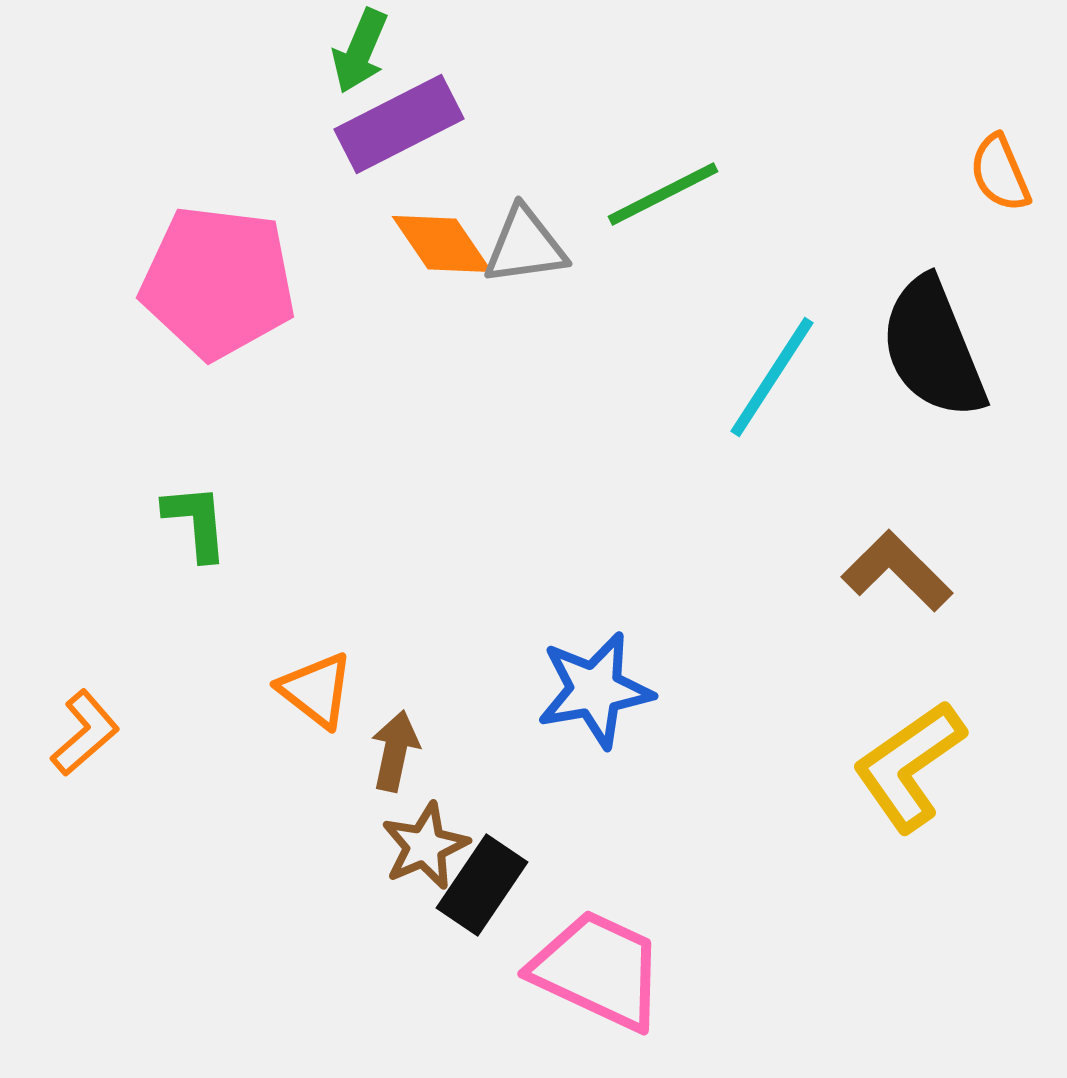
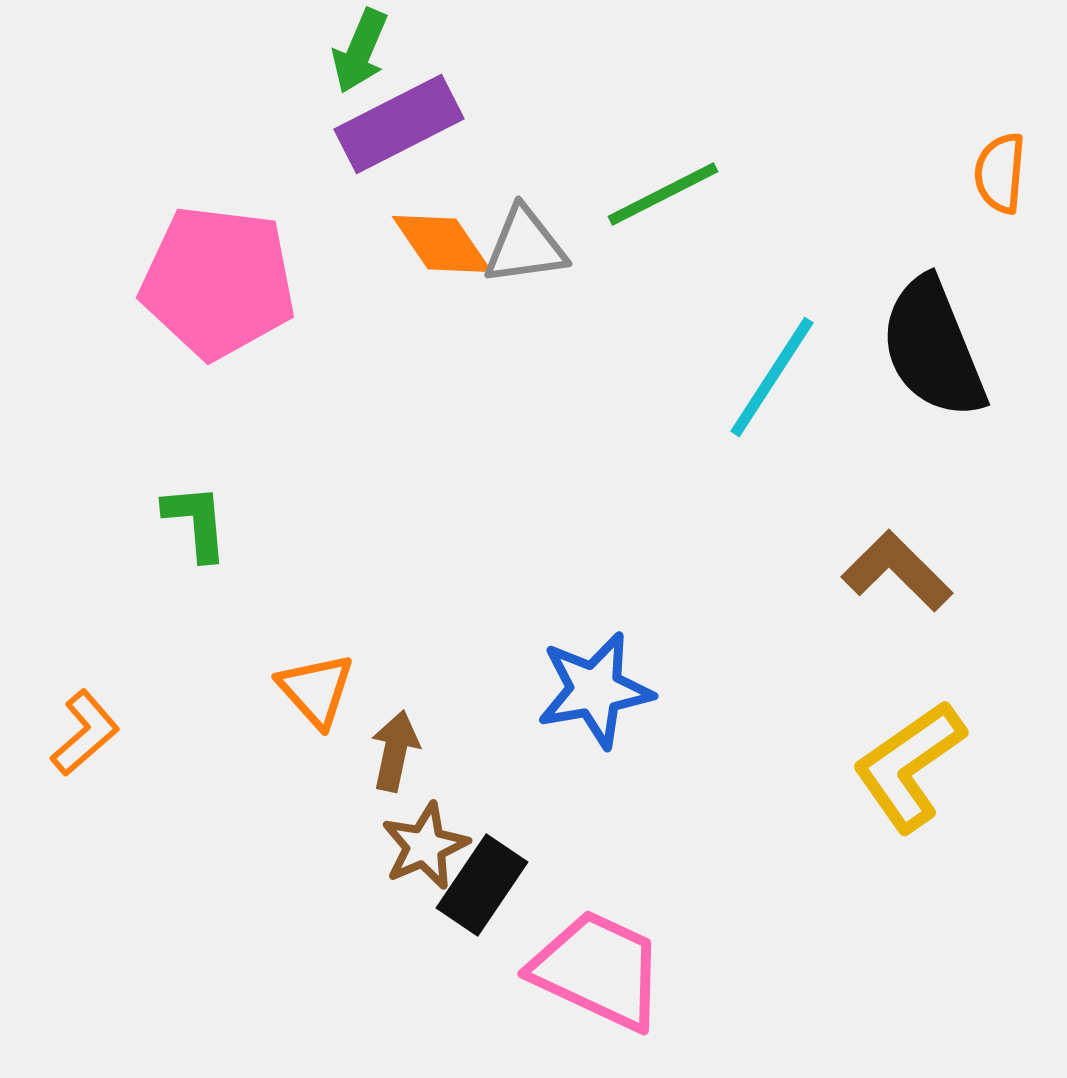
orange semicircle: rotated 28 degrees clockwise
orange triangle: rotated 10 degrees clockwise
